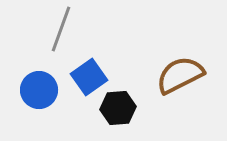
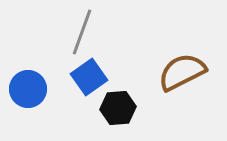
gray line: moved 21 px right, 3 px down
brown semicircle: moved 2 px right, 3 px up
blue circle: moved 11 px left, 1 px up
